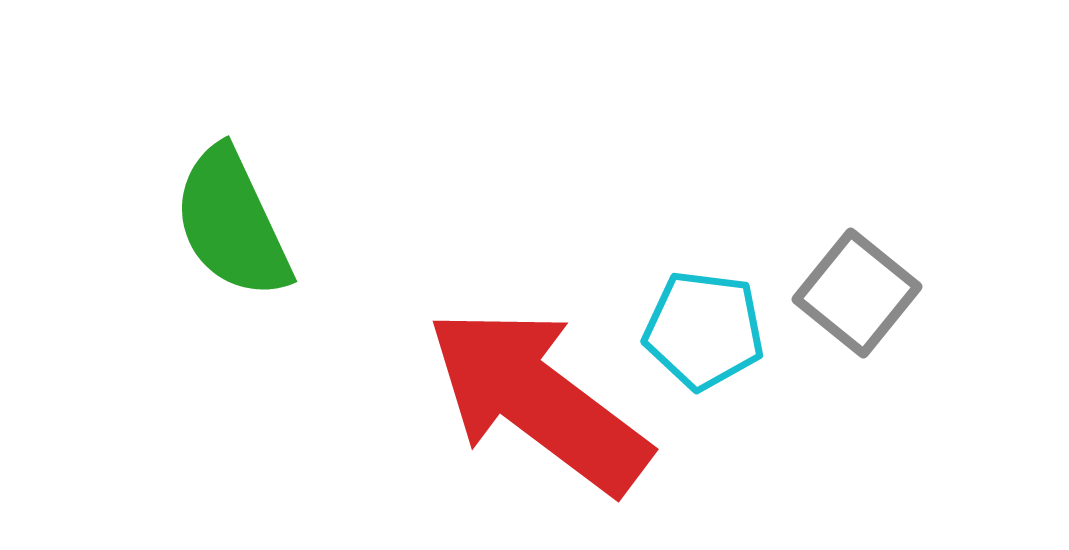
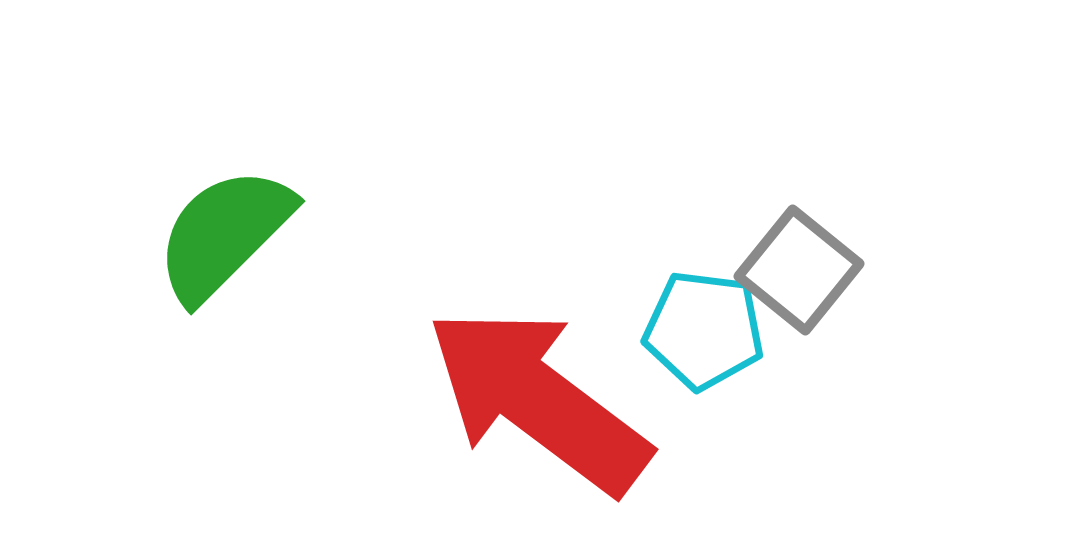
green semicircle: moved 8 px left, 11 px down; rotated 70 degrees clockwise
gray square: moved 58 px left, 23 px up
